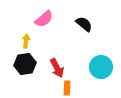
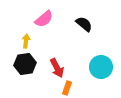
orange rectangle: rotated 16 degrees clockwise
